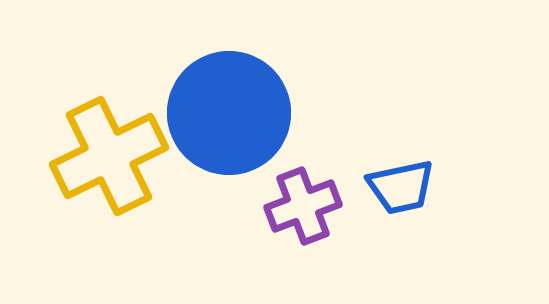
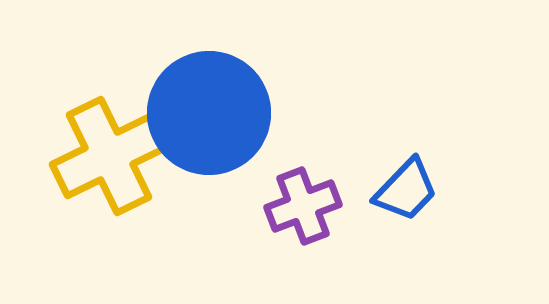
blue circle: moved 20 px left
blue trapezoid: moved 5 px right, 3 px down; rotated 34 degrees counterclockwise
